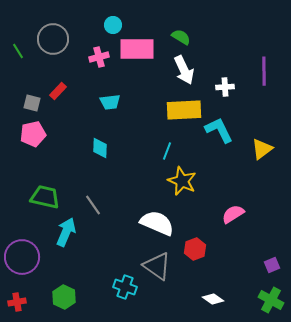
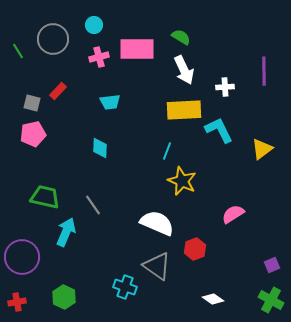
cyan circle: moved 19 px left
